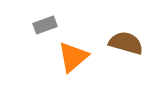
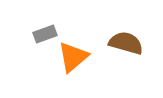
gray rectangle: moved 9 px down
